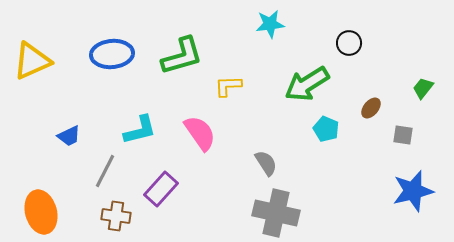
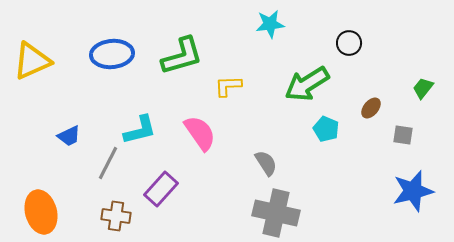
gray line: moved 3 px right, 8 px up
